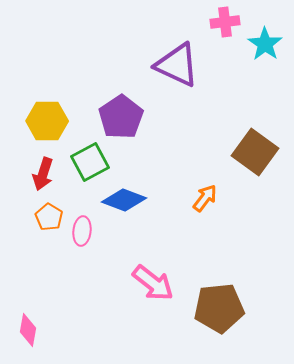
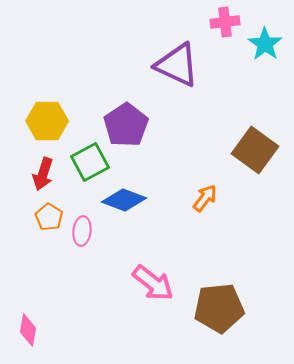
purple pentagon: moved 5 px right, 8 px down
brown square: moved 2 px up
